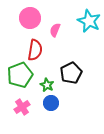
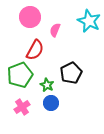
pink circle: moved 1 px up
red semicircle: rotated 20 degrees clockwise
